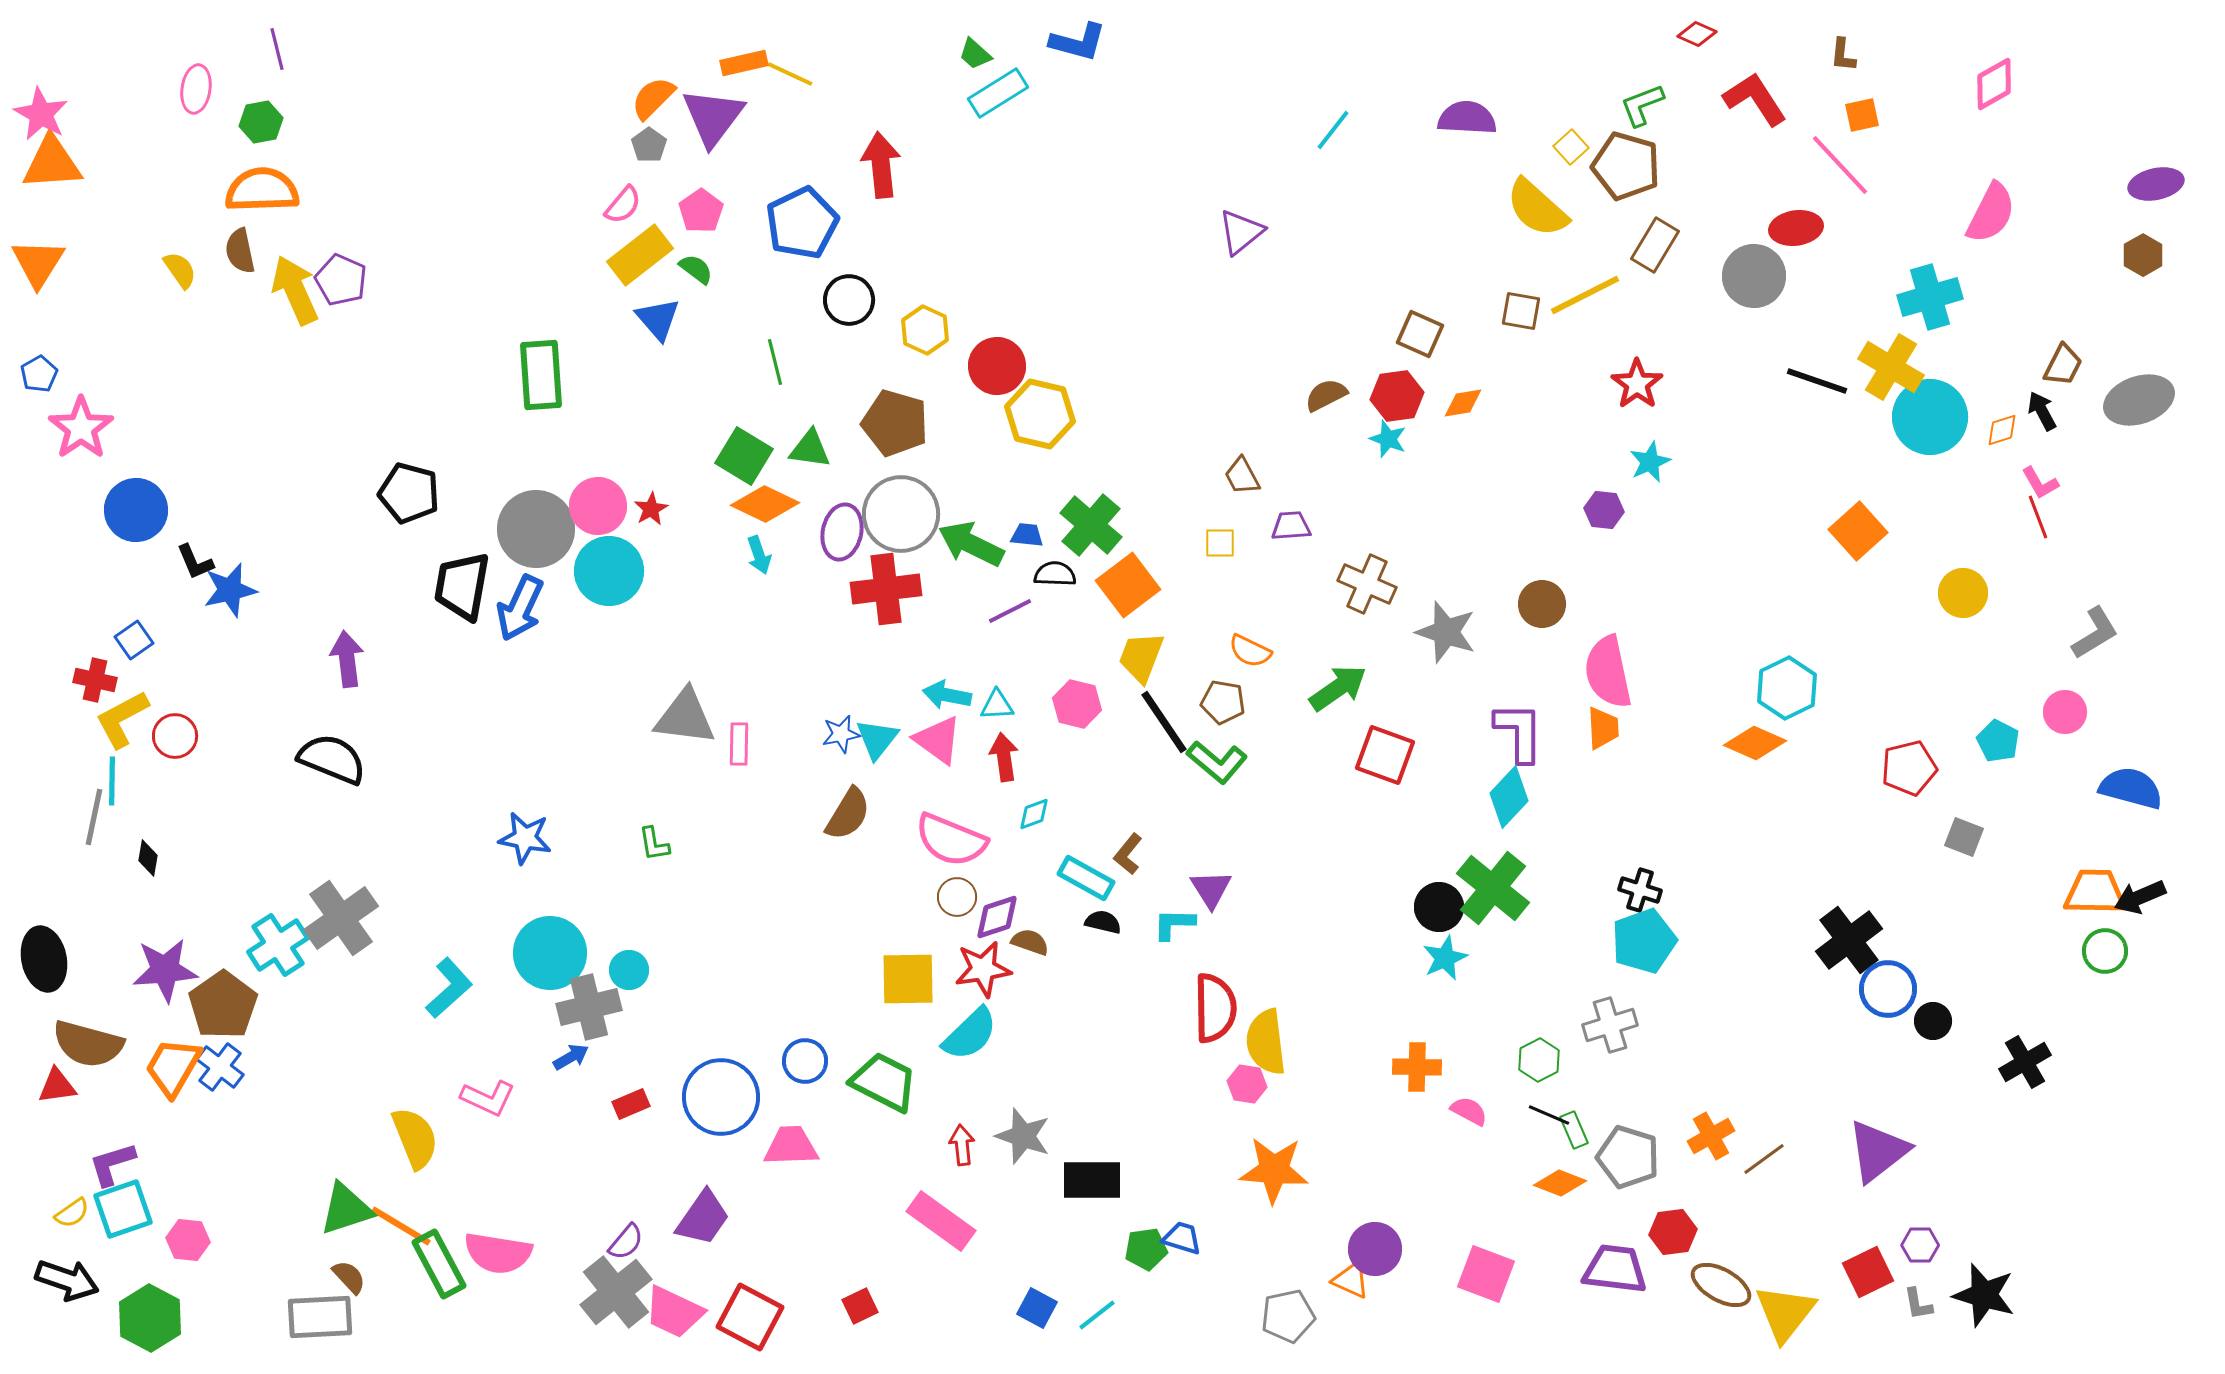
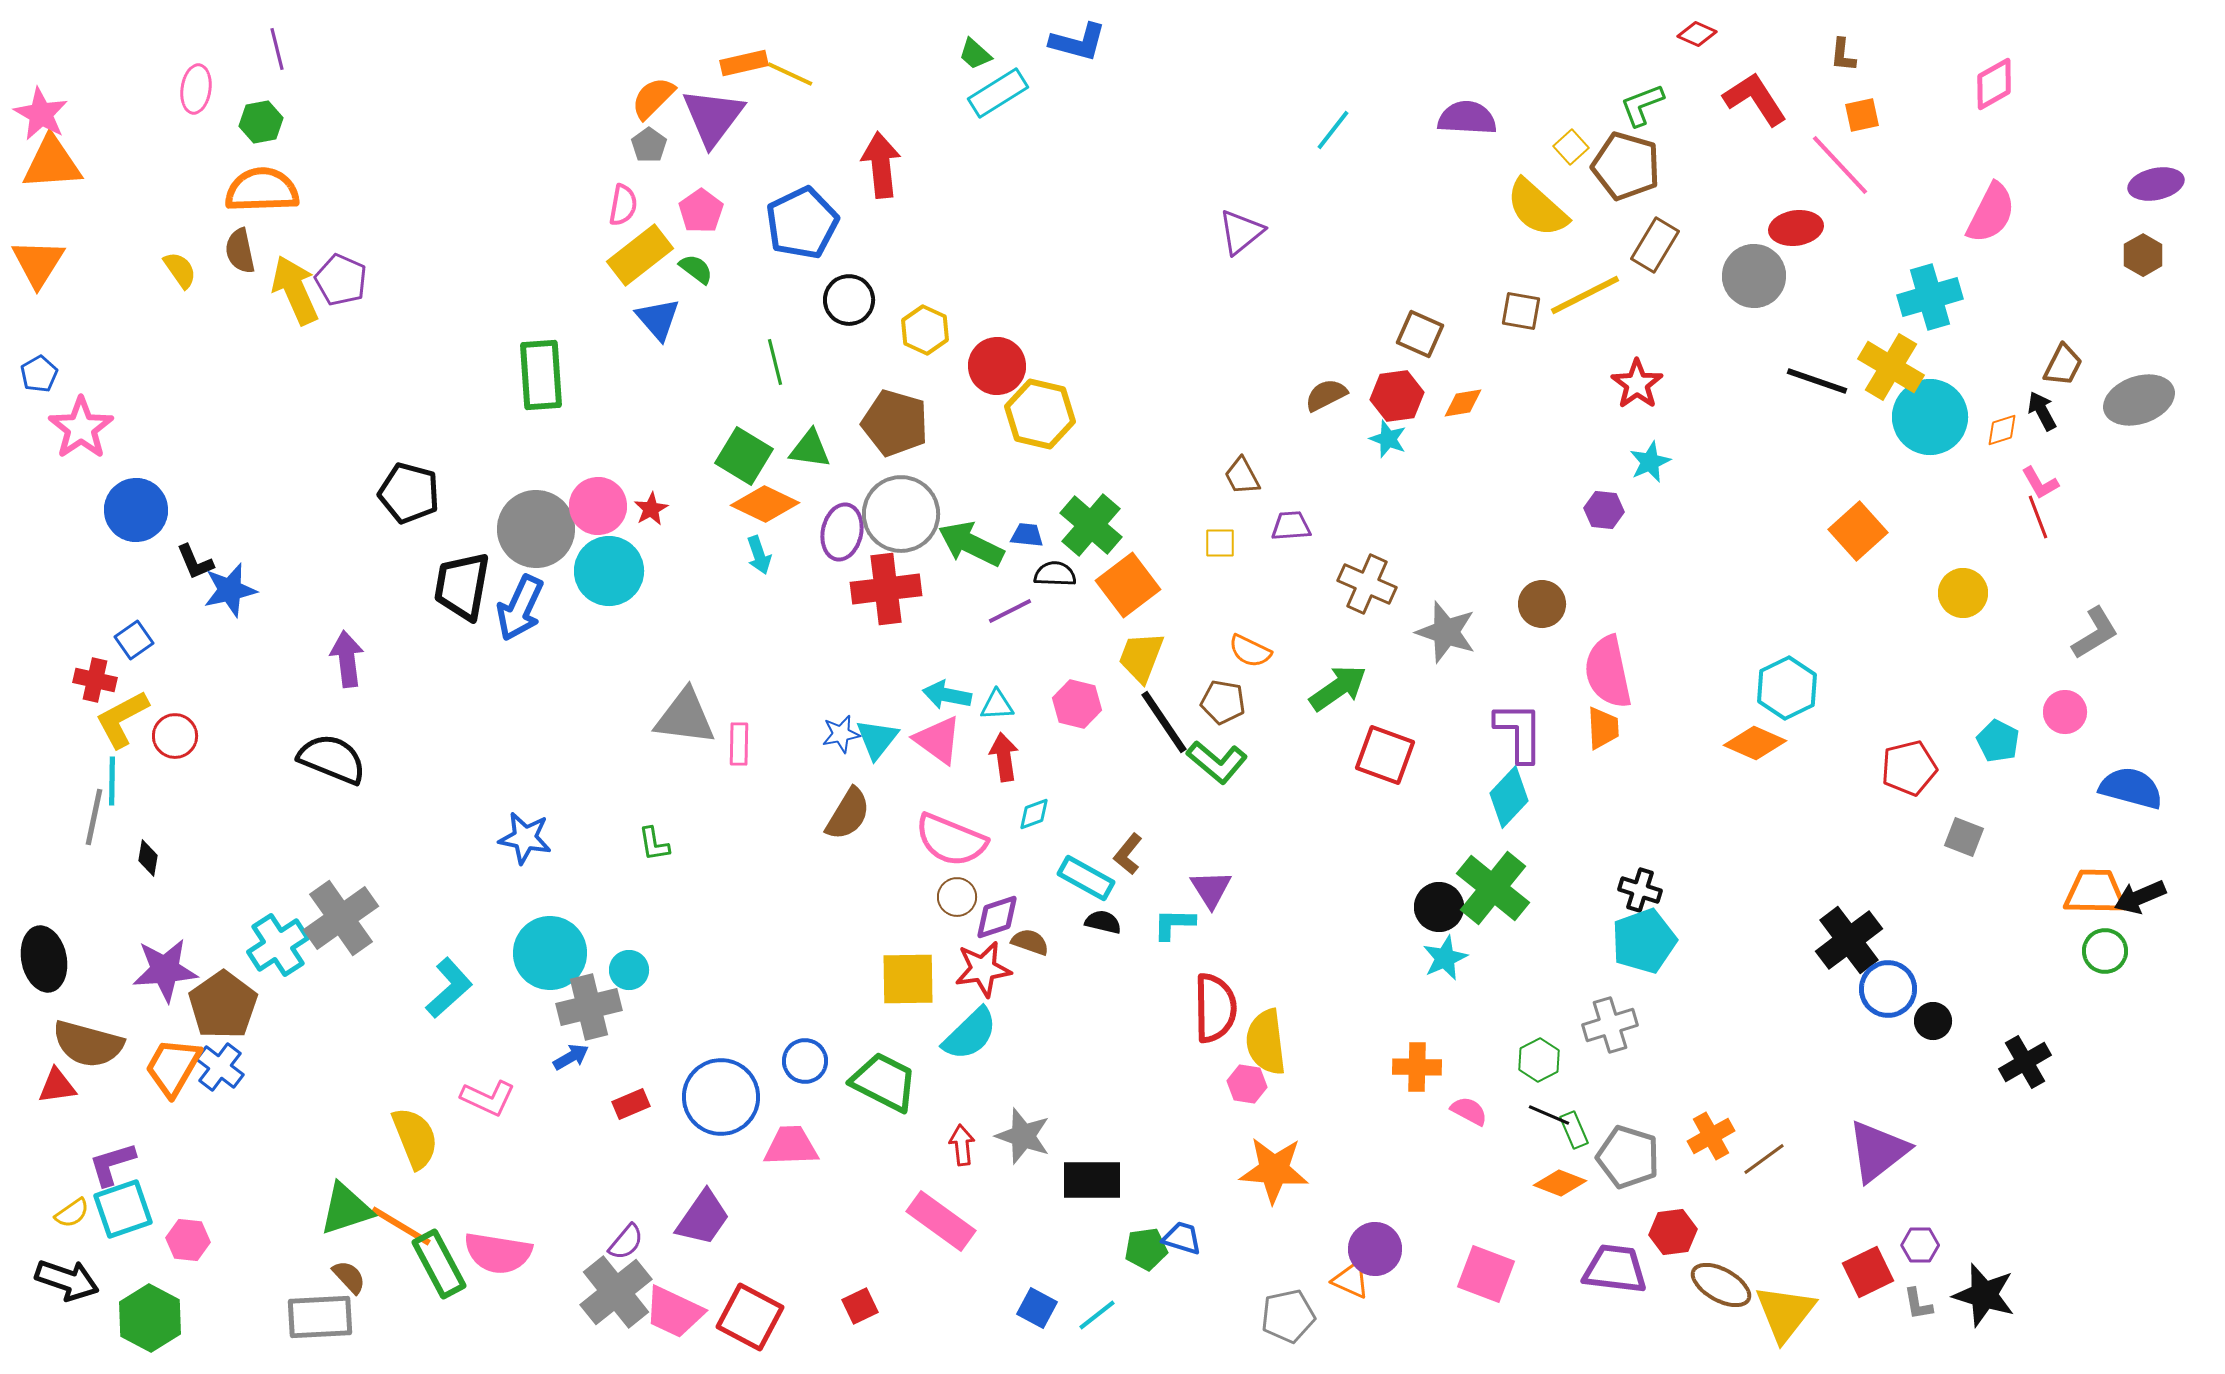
pink semicircle at (623, 205): rotated 30 degrees counterclockwise
